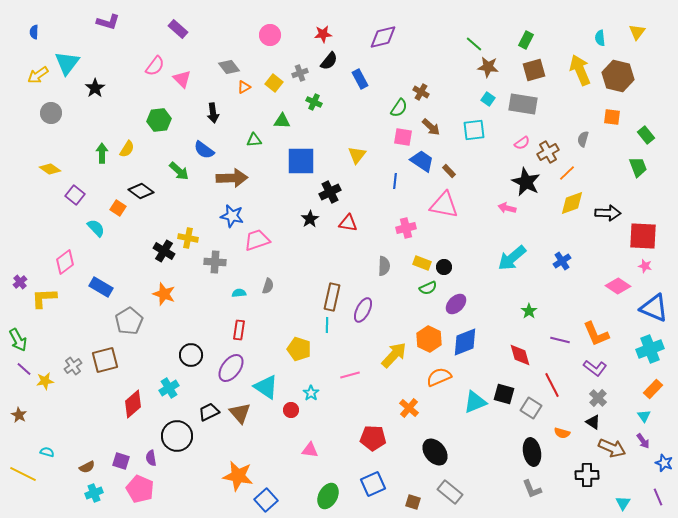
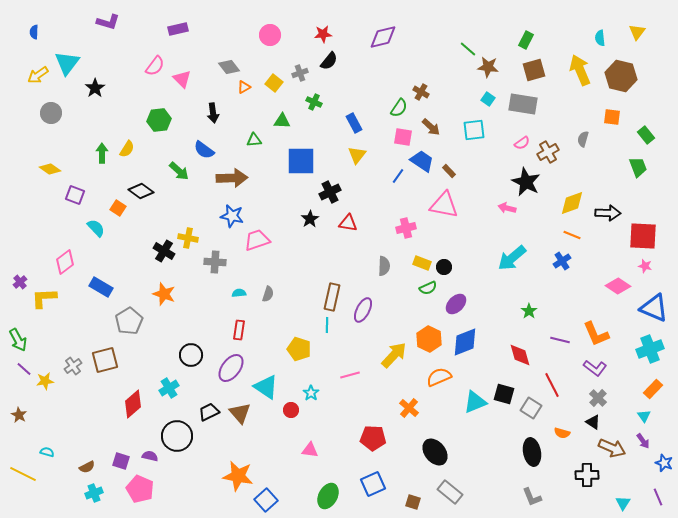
purple rectangle at (178, 29): rotated 54 degrees counterclockwise
green line at (474, 44): moved 6 px left, 5 px down
brown hexagon at (618, 76): moved 3 px right
blue rectangle at (360, 79): moved 6 px left, 44 px down
orange line at (567, 173): moved 5 px right, 62 px down; rotated 66 degrees clockwise
blue line at (395, 181): moved 3 px right, 5 px up; rotated 28 degrees clockwise
purple square at (75, 195): rotated 18 degrees counterclockwise
gray semicircle at (268, 286): moved 8 px down
purple semicircle at (151, 458): moved 1 px left, 2 px up; rotated 112 degrees clockwise
gray L-shape at (532, 489): moved 8 px down
